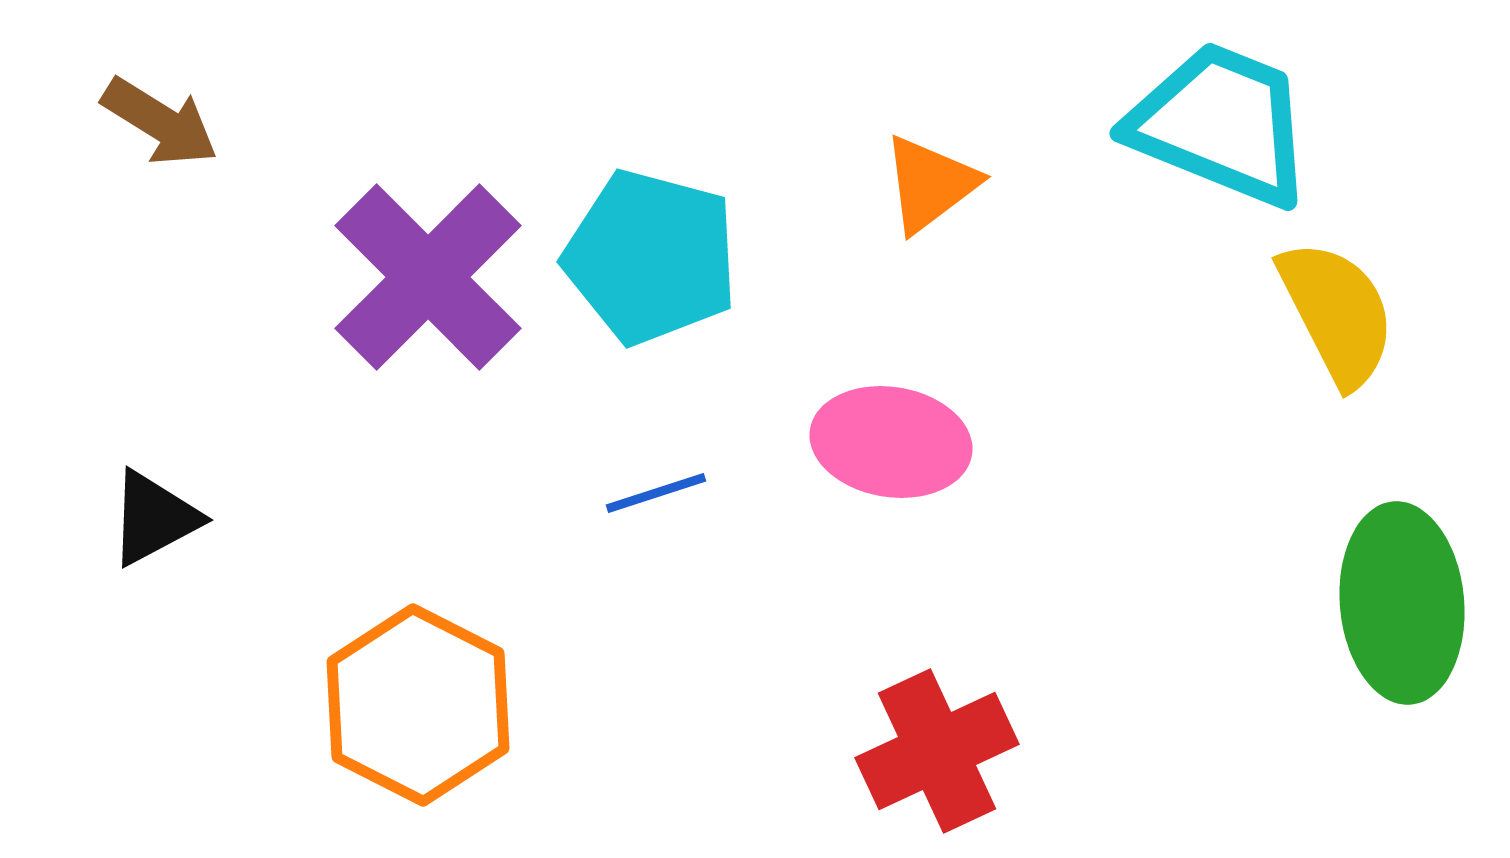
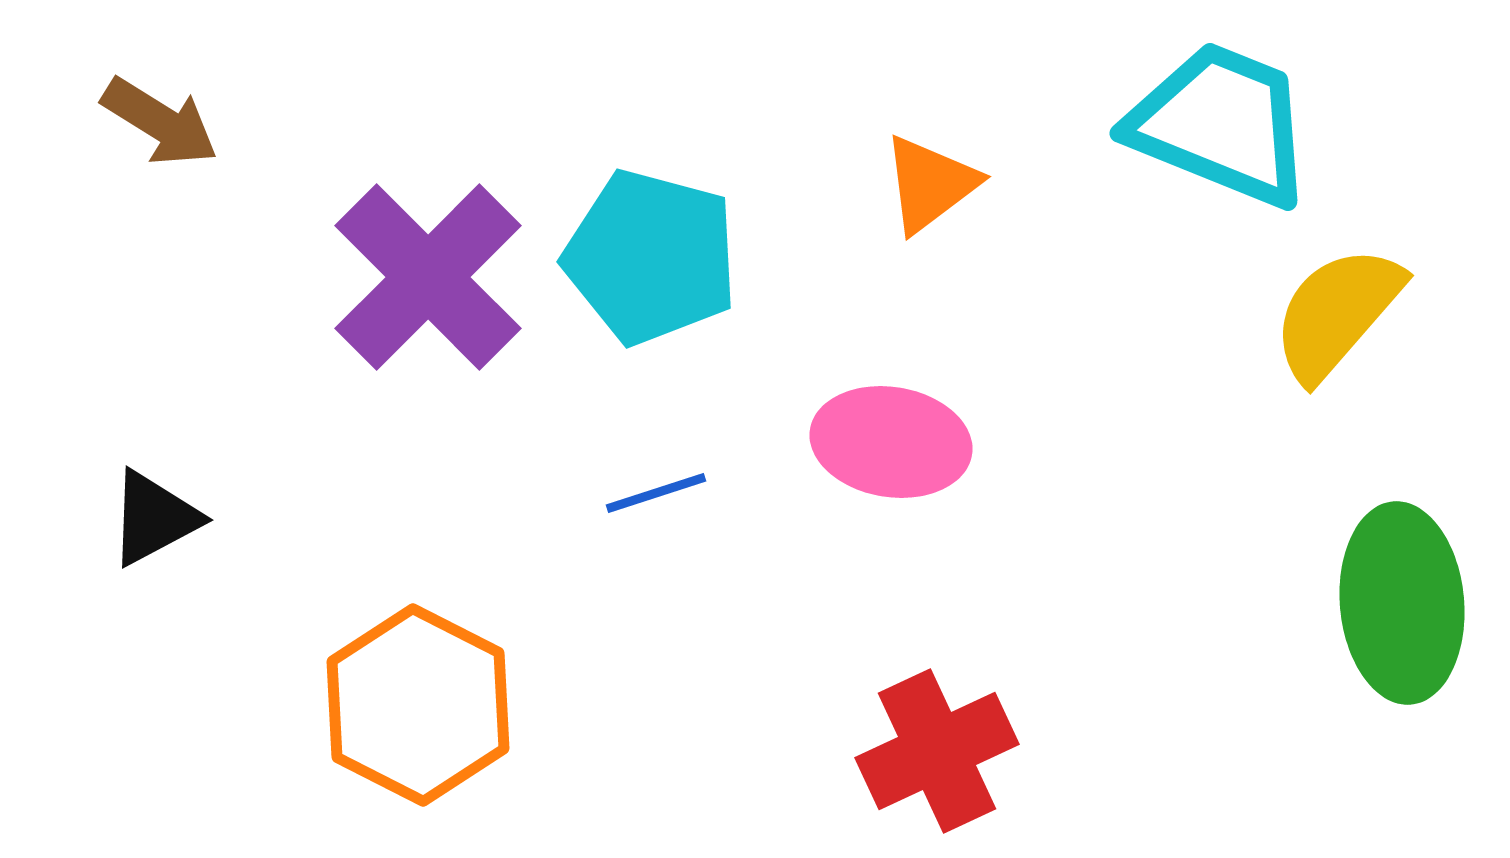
yellow semicircle: rotated 112 degrees counterclockwise
